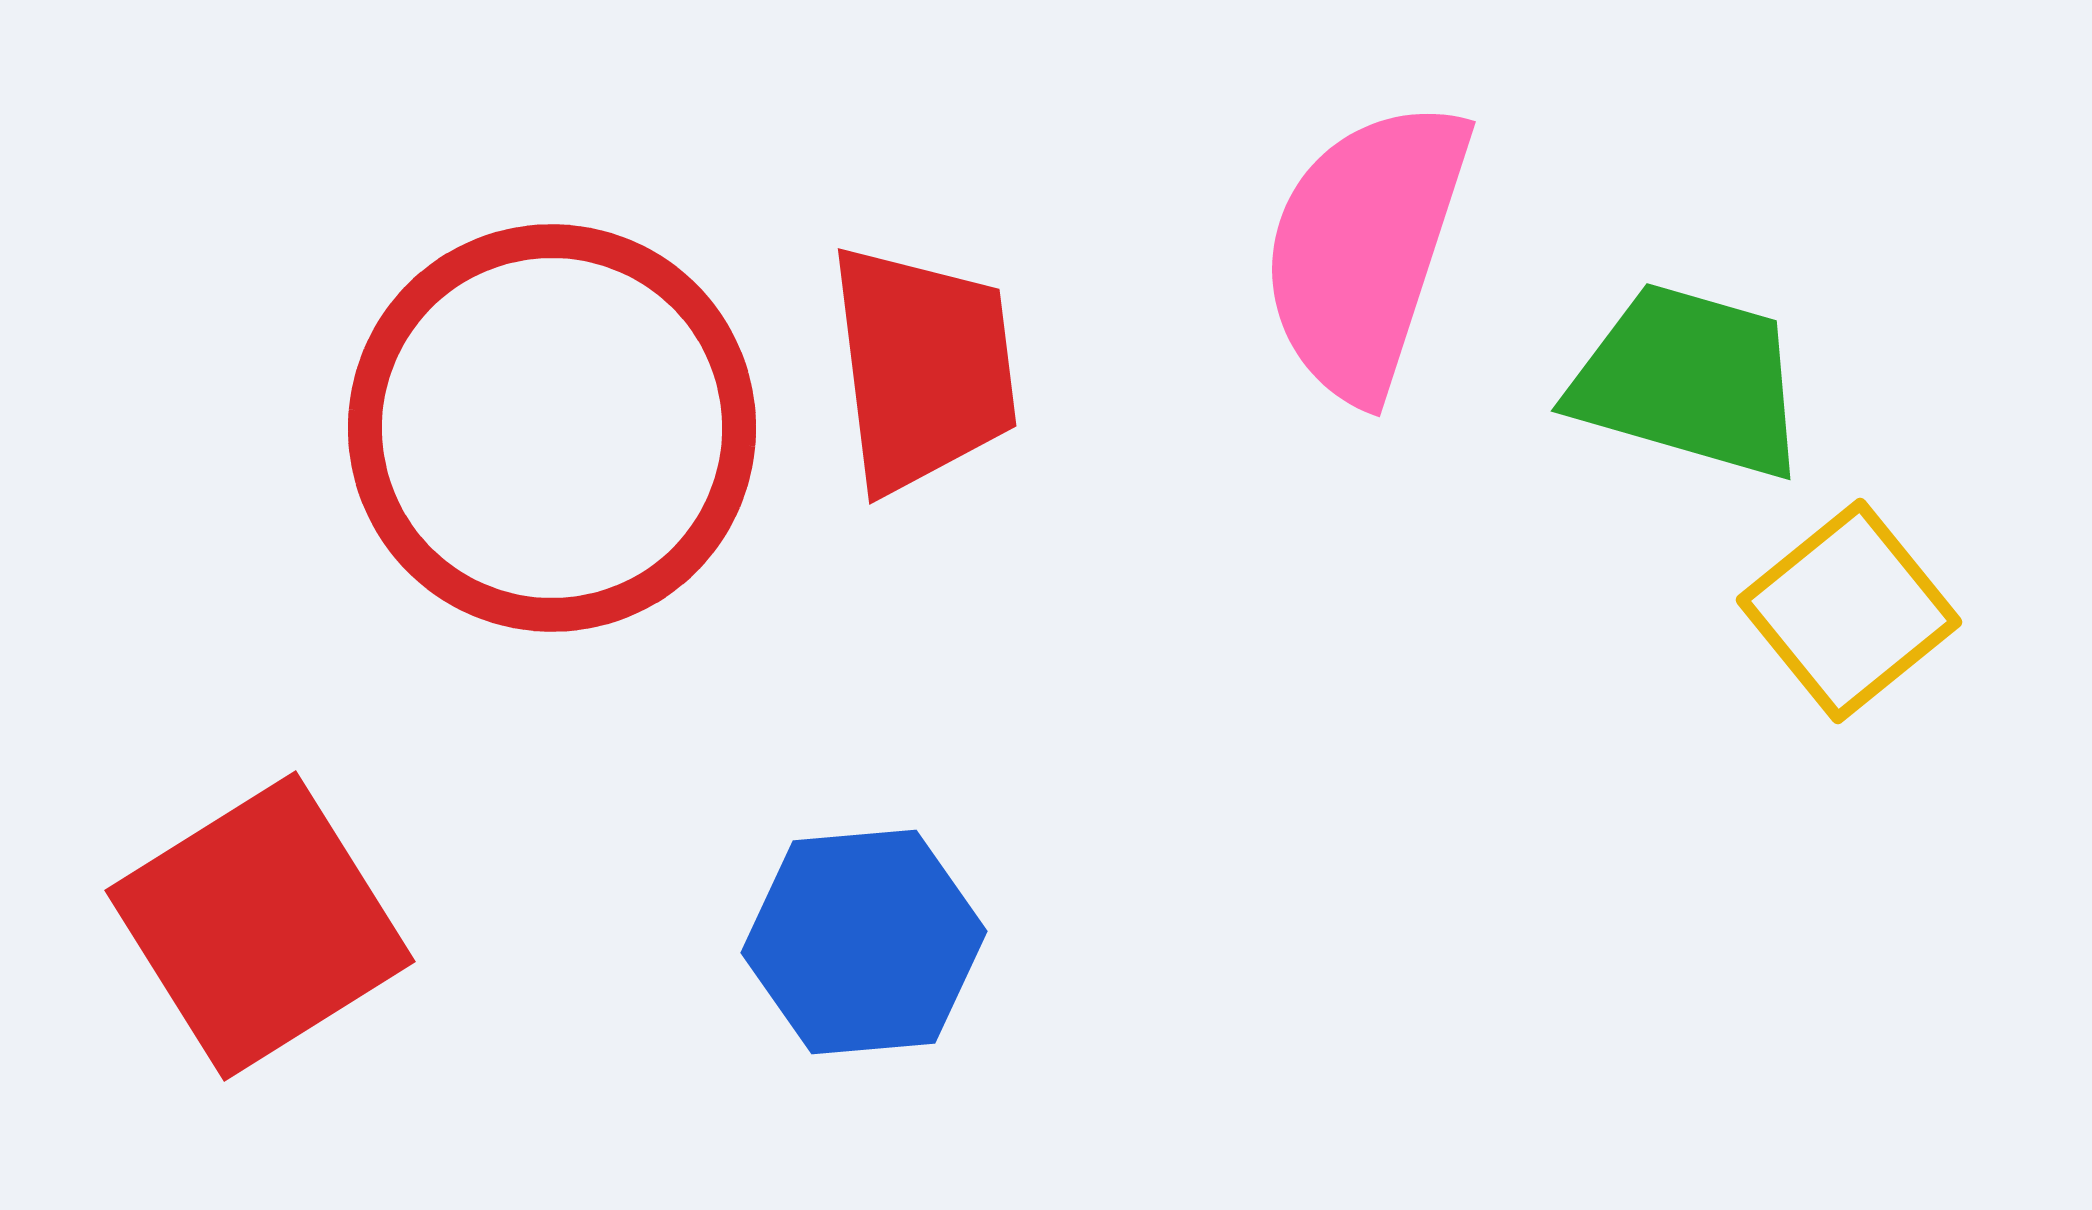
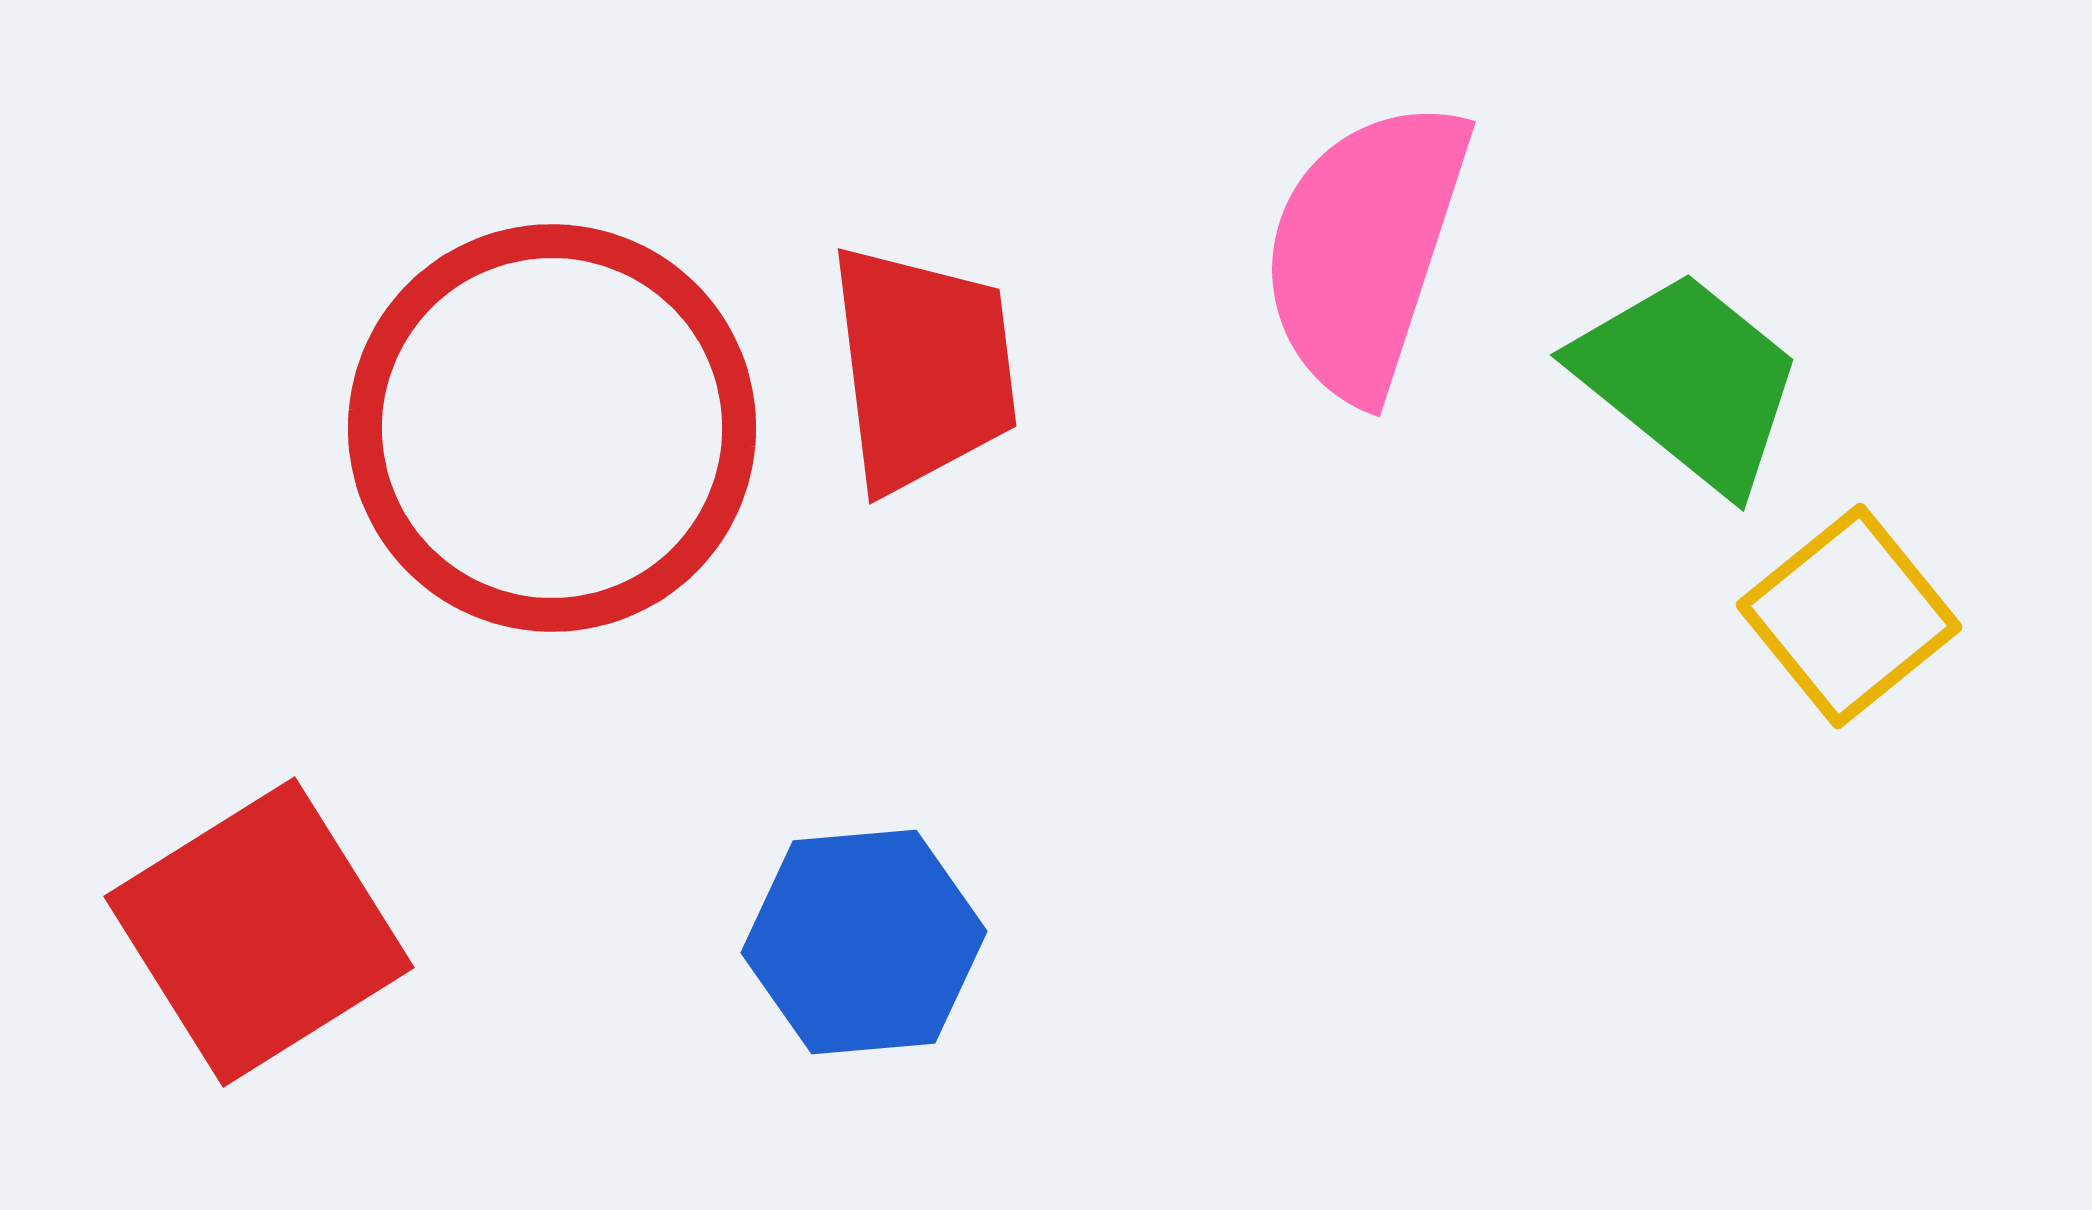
green trapezoid: rotated 23 degrees clockwise
yellow square: moved 5 px down
red square: moved 1 px left, 6 px down
